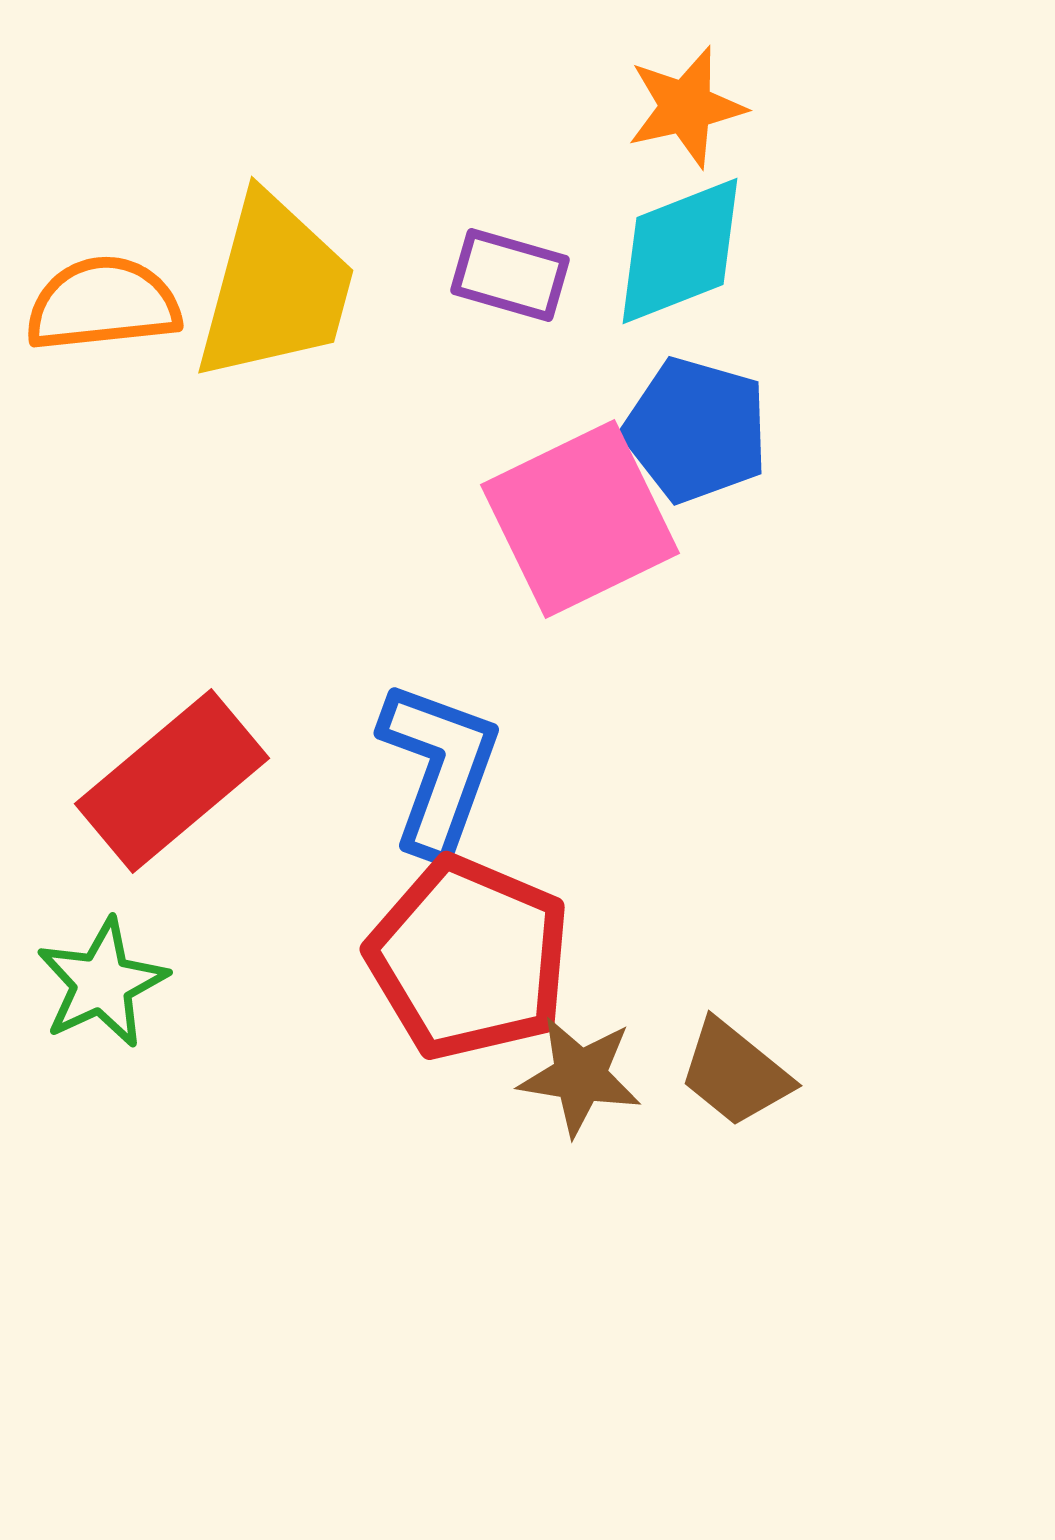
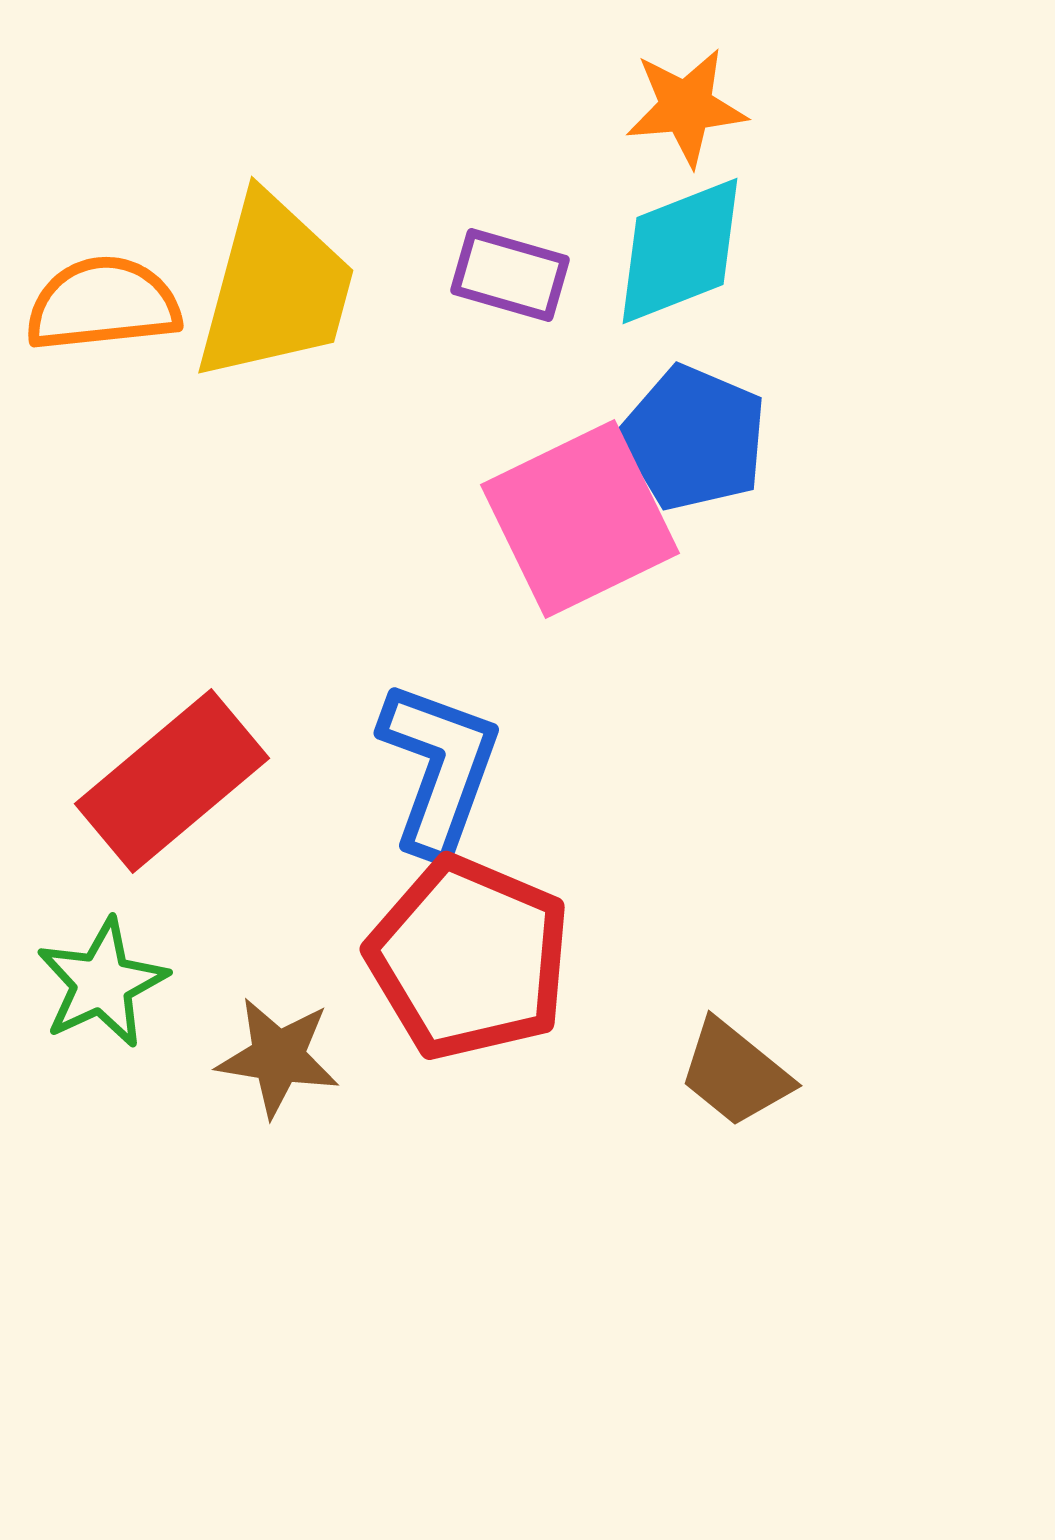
orange star: rotated 8 degrees clockwise
blue pentagon: moved 2 px left, 8 px down; rotated 7 degrees clockwise
brown star: moved 302 px left, 19 px up
